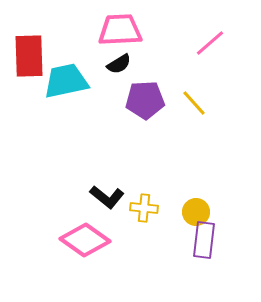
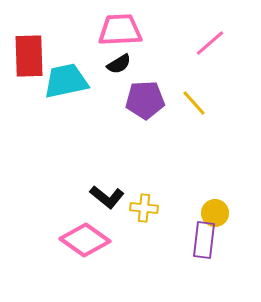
yellow circle: moved 19 px right, 1 px down
